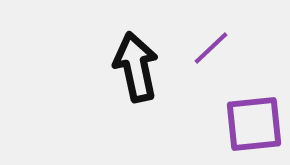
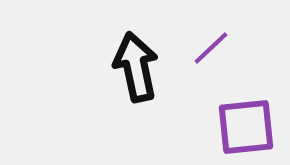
purple square: moved 8 px left, 3 px down
